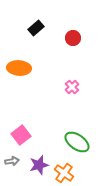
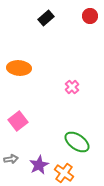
black rectangle: moved 10 px right, 10 px up
red circle: moved 17 px right, 22 px up
pink square: moved 3 px left, 14 px up
gray arrow: moved 1 px left, 2 px up
purple star: rotated 12 degrees counterclockwise
